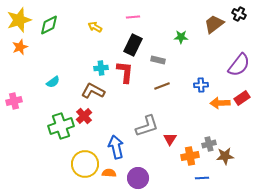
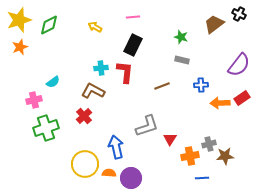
green star: rotated 16 degrees clockwise
gray rectangle: moved 24 px right
pink cross: moved 20 px right, 1 px up
green cross: moved 15 px left, 2 px down
purple circle: moved 7 px left
